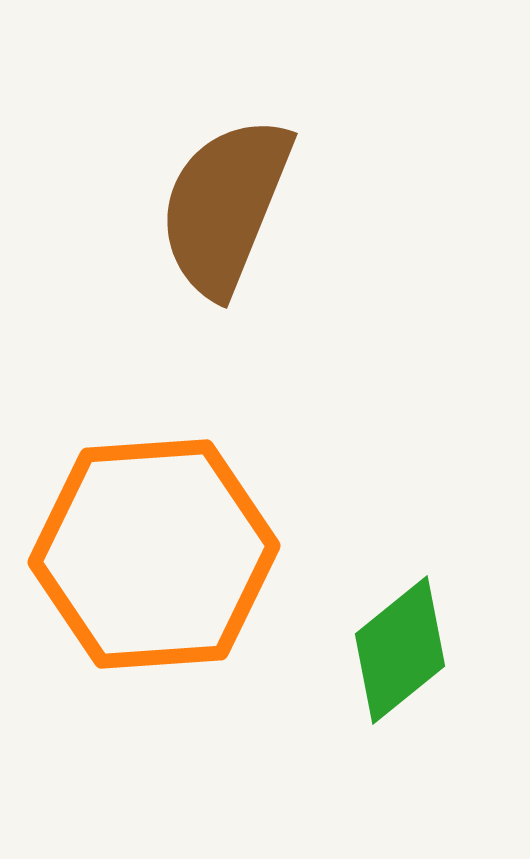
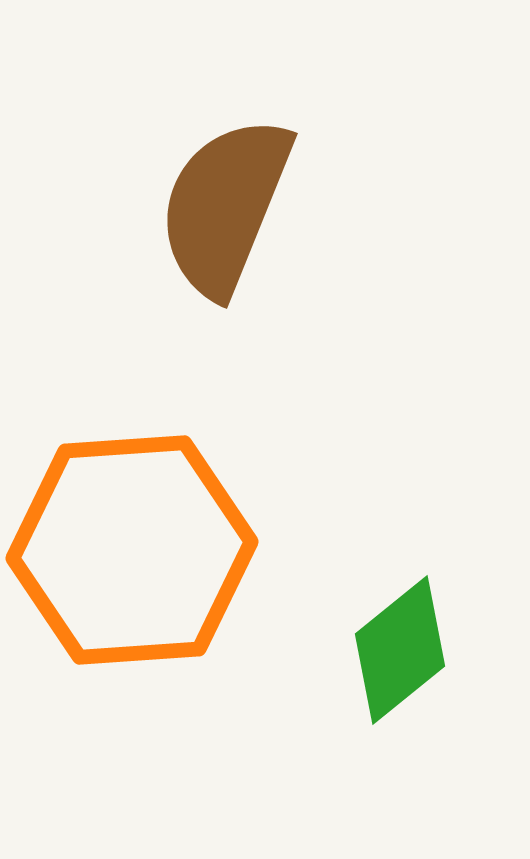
orange hexagon: moved 22 px left, 4 px up
